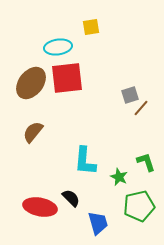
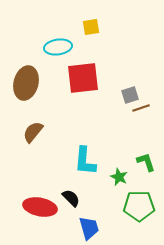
red square: moved 16 px right
brown ellipse: moved 5 px left; rotated 24 degrees counterclockwise
brown line: rotated 30 degrees clockwise
green pentagon: rotated 12 degrees clockwise
blue trapezoid: moved 9 px left, 5 px down
